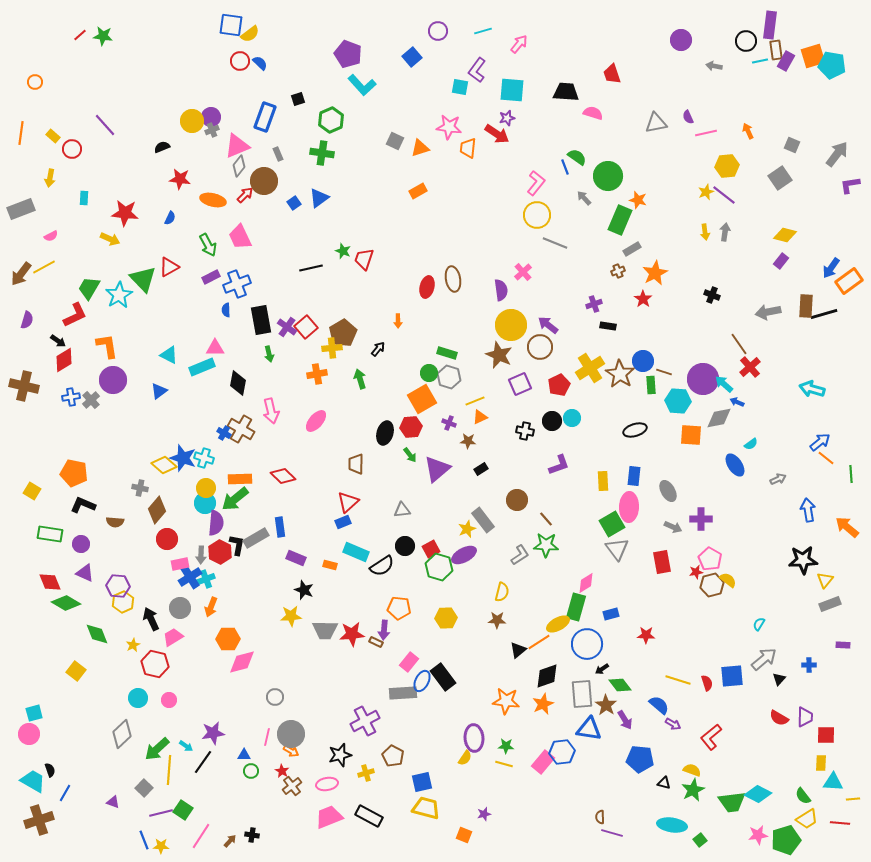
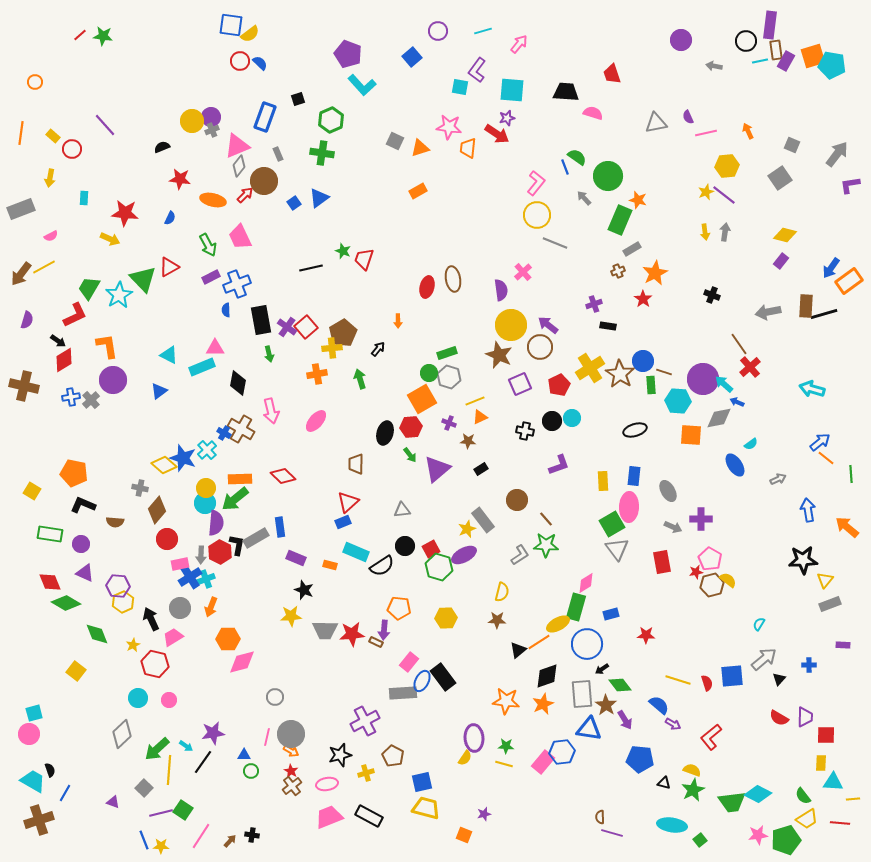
green rectangle at (447, 353): rotated 36 degrees counterclockwise
cyan cross at (204, 458): moved 3 px right, 8 px up; rotated 30 degrees clockwise
red star at (282, 771): moved 9 px right
